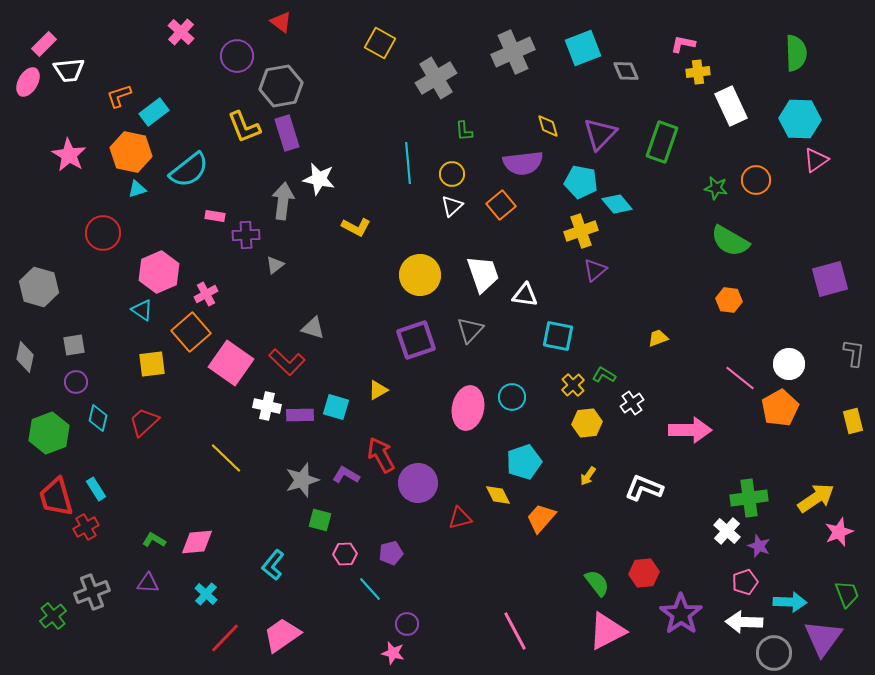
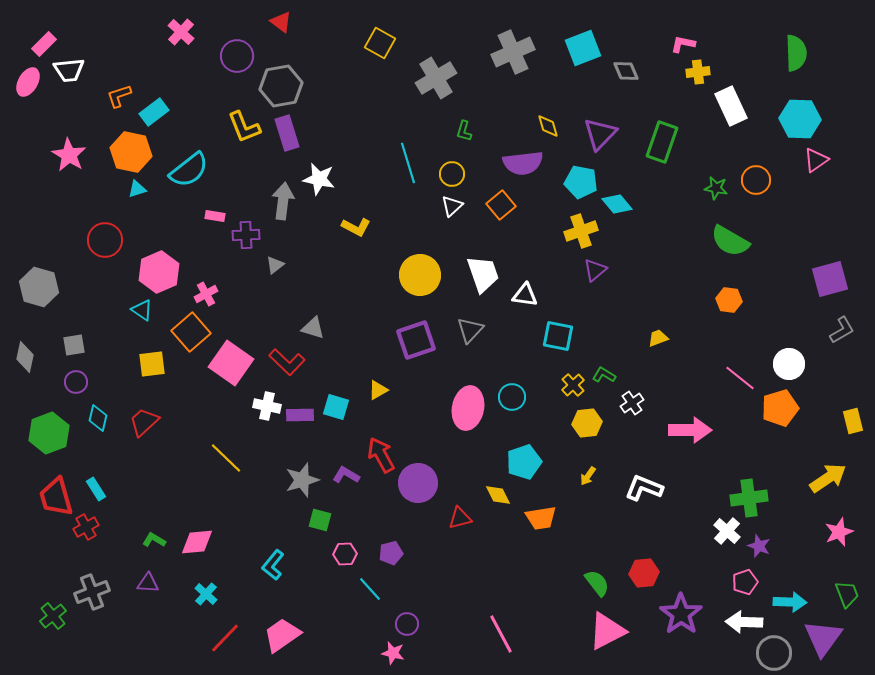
green L-shape at (464, 131): rotated 20 degrees clockwise
cyan line at (408, 163): rotated 12 degrees counterclockwise
red circle at (103, 233): moved 2 px right, 7 px down
gray L-shape at (854, 353): moved 12 px left, 23 px up; rotated 52 degrees clockwise
orange pentagon at (780, 408): rotated 12 degrees clockwise
yellow arrow at (816, 498): moved 12 px right, 20 px up
orange trapezoid at (541, 518): rotated 140 degrees counterclockwise
pink line at (515, 631): moved 14 px left, 3 px down
